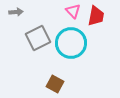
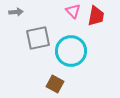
gray square: rotated 15 degrees clockwise
cyan circle: moved 8 px down
